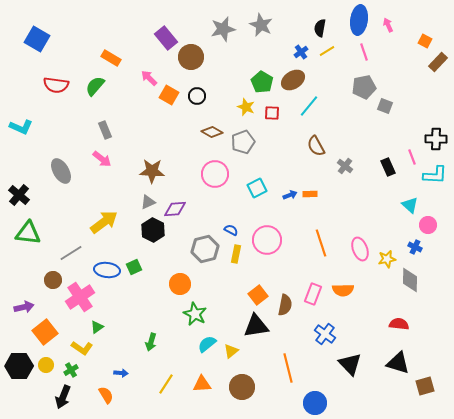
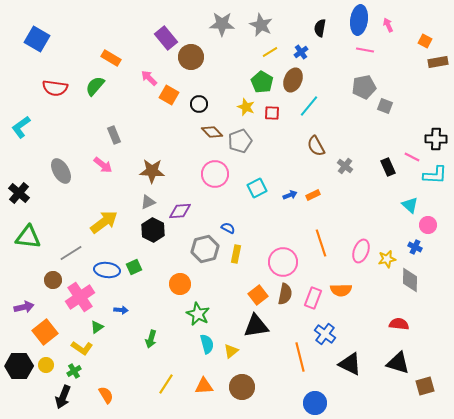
gray star at (223, 29): moved 1 px left, 5 px up; rotated 15 degrees clockwise
yellow line at (327, 51): moved 57 px left, 1 px down
pink line at (364, 52): moved 1 px right, 2 px up; rotated 60 degrees counterclockwise
brown rectangle at (438, 62): rotated 36 degrees clockwise
brown ellipse at (293, 80): rotated 35 degrees counterclockwise
red semicircle at (56, 85): moved 1 px left, 3 px down
black circle at (197, 96): moved 2 px right, 8 px down
cyan L-shape at (21, 127): rotated 120 degrees clockwise
gray rectangle at (105, 130): moved 9 px right, 5 px down
brown diamond at (212, 132): rotated 15 degrees clockwise
gray pentagon at (243, 142): moved 3 px left, 1 px up
pink line at (412, 157): rotated 42 degrees counterclockwise
pink arrow at (102, 159): moved 1 px right, 6 px down
orange rectangle at (310, 194): moved 3 px right, 1 px down; rotated 24 degrees counterclockwise
black cross at (19, 195): moved 2 px up
purple diamond at (175, 209): moved 5 px right, 2 px down
blue semicircle at (231, 230): moved 3 px left, 2 px up
green triangle at (28, 233): moved 4 px down
pink circle at (267, 240): moved 16 px right, 22 px down
pink ellipse at (360, 249): moved 1 px right, 2 px down; rotated 40 degrees clockwise
orange semicircle at (343, 290): moved 2 px left
pink rectangle at (313, 294): moved 4 px down
brown semicircle at (285, 305): moved 11 px up
green star at (195, 314): moved 3 px right
green arrow at (151, 342): moved 3 px up
cyan semicircle at (207, 344): rotated 114 degrees clockwise
black triangle at (350, 364): rotated 20 degrees counterclockwise
orange line at (288, 368): moved 12 px right, 11 px up
green cross at (71, 370): moved 3 px right, 1 px down
blue arrow at (121, 373): moved 63 px up
orange triangle at (202, 384): moved 2 px right, 2 px down
